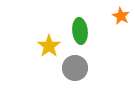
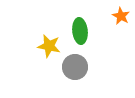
yellow star: rotated 25 degrees counterclockwise
gray circle: moved 1 px up
